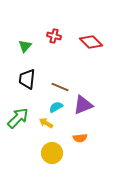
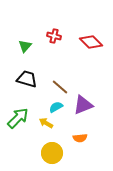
black trapezoid: rotated 100 degrees clockwise
brown line: rotated 18 degrees clockwise
